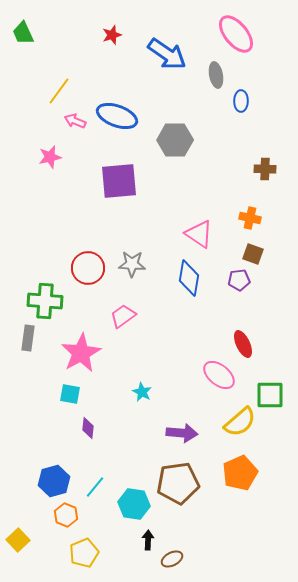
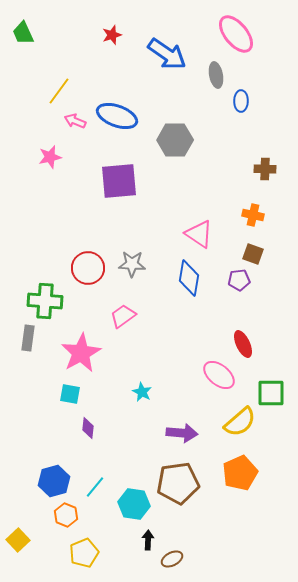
orange cross at (250, 218): moved 3 px right, 3 px up
green square at (270, 395): moved 1 px right, 2 px up
